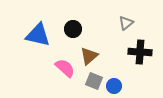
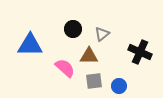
gray triangle: moved 24 px left, 11 px down
blue triangle: moved 8 px left, 10 px down; rotated 12 degrees counterclockwise
black cross: rotated 20 degrees clockwise
brown triangle: rotated 42 degrees clockwise
gray square: rotated 30 degrees counterclockwise
blue circle: moved 5 px right
